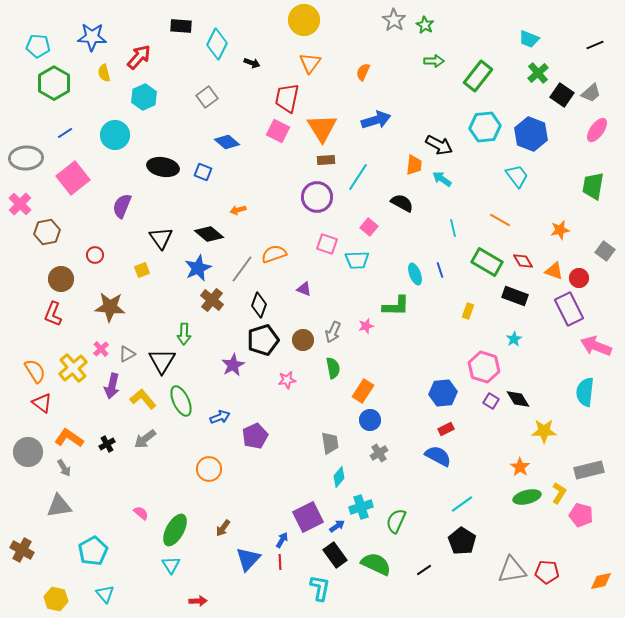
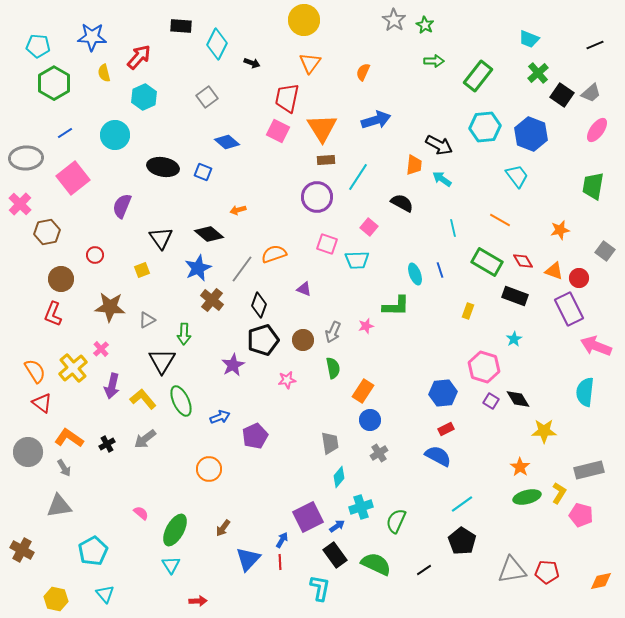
gray triangle at (127, 354): moved 20 px right, 34 px up
